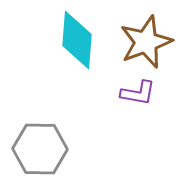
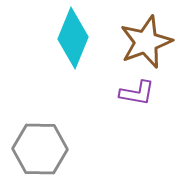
cyan diamond: moved 4 px left, 2 px up; rotated 18 degrees clockwise
purple L-shape: moved 1 px left
